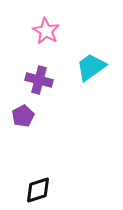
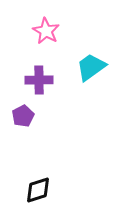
purple cross: rotated 16 degrees counterclockwise
